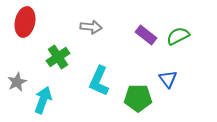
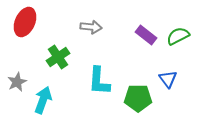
red ellipse: rotated 12 degrees clockwise
cyan L-shape: rotated 20 degrees counterclockwise
